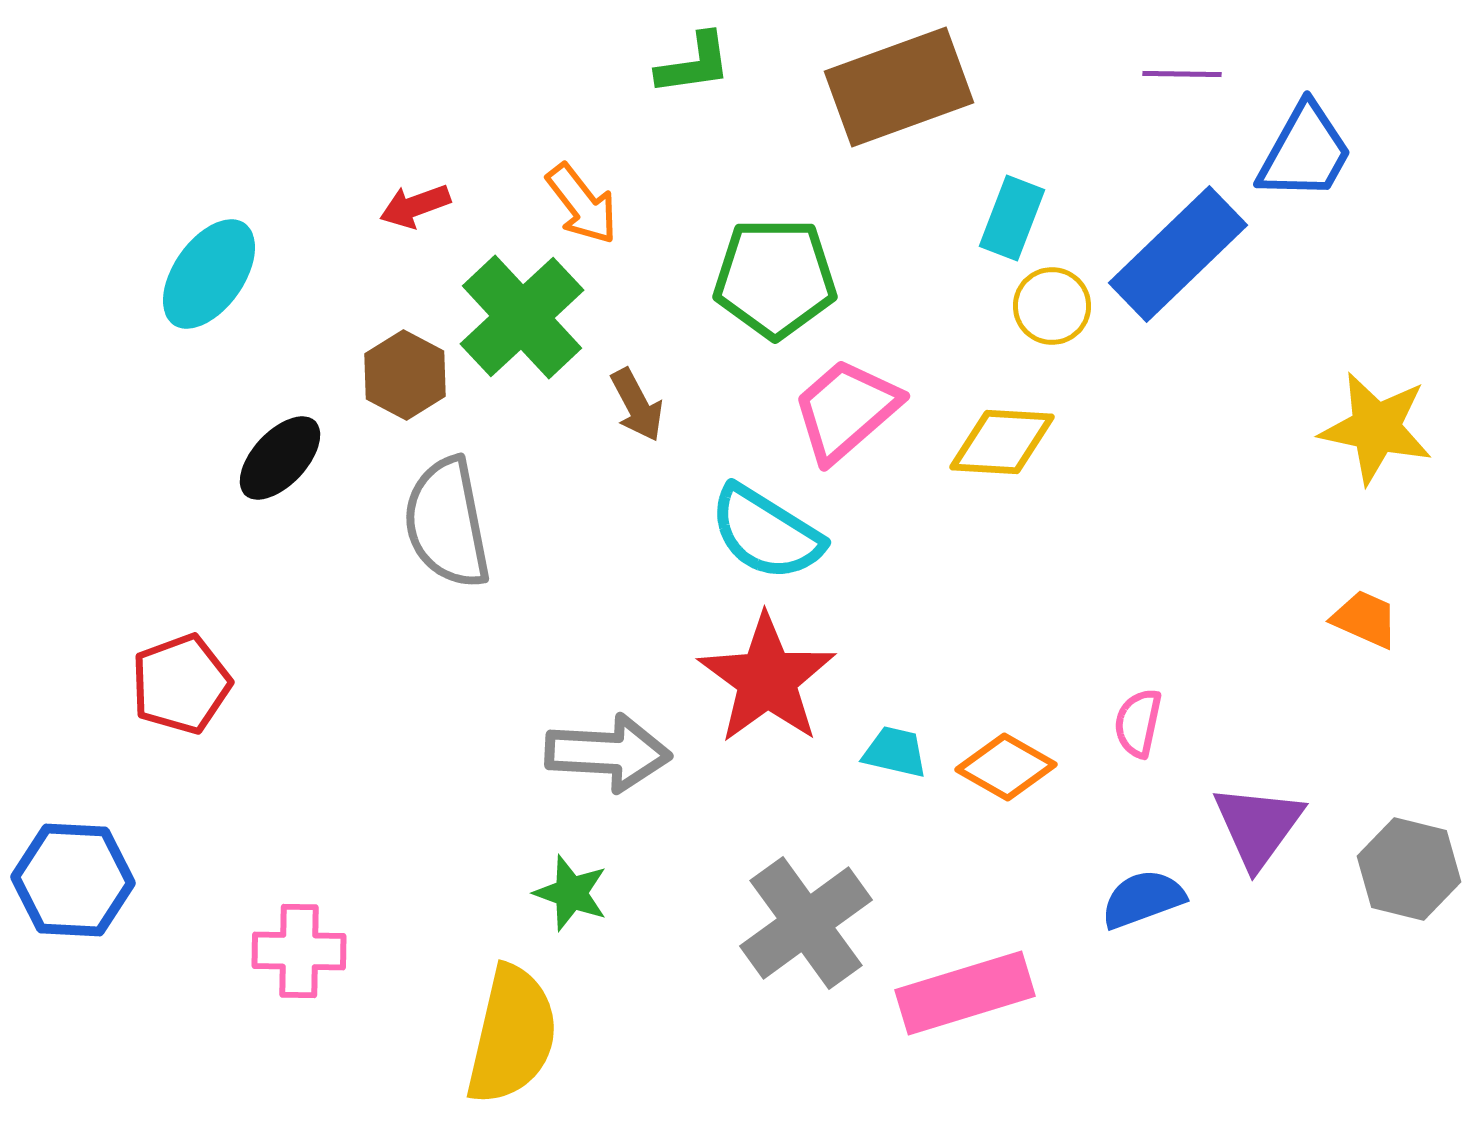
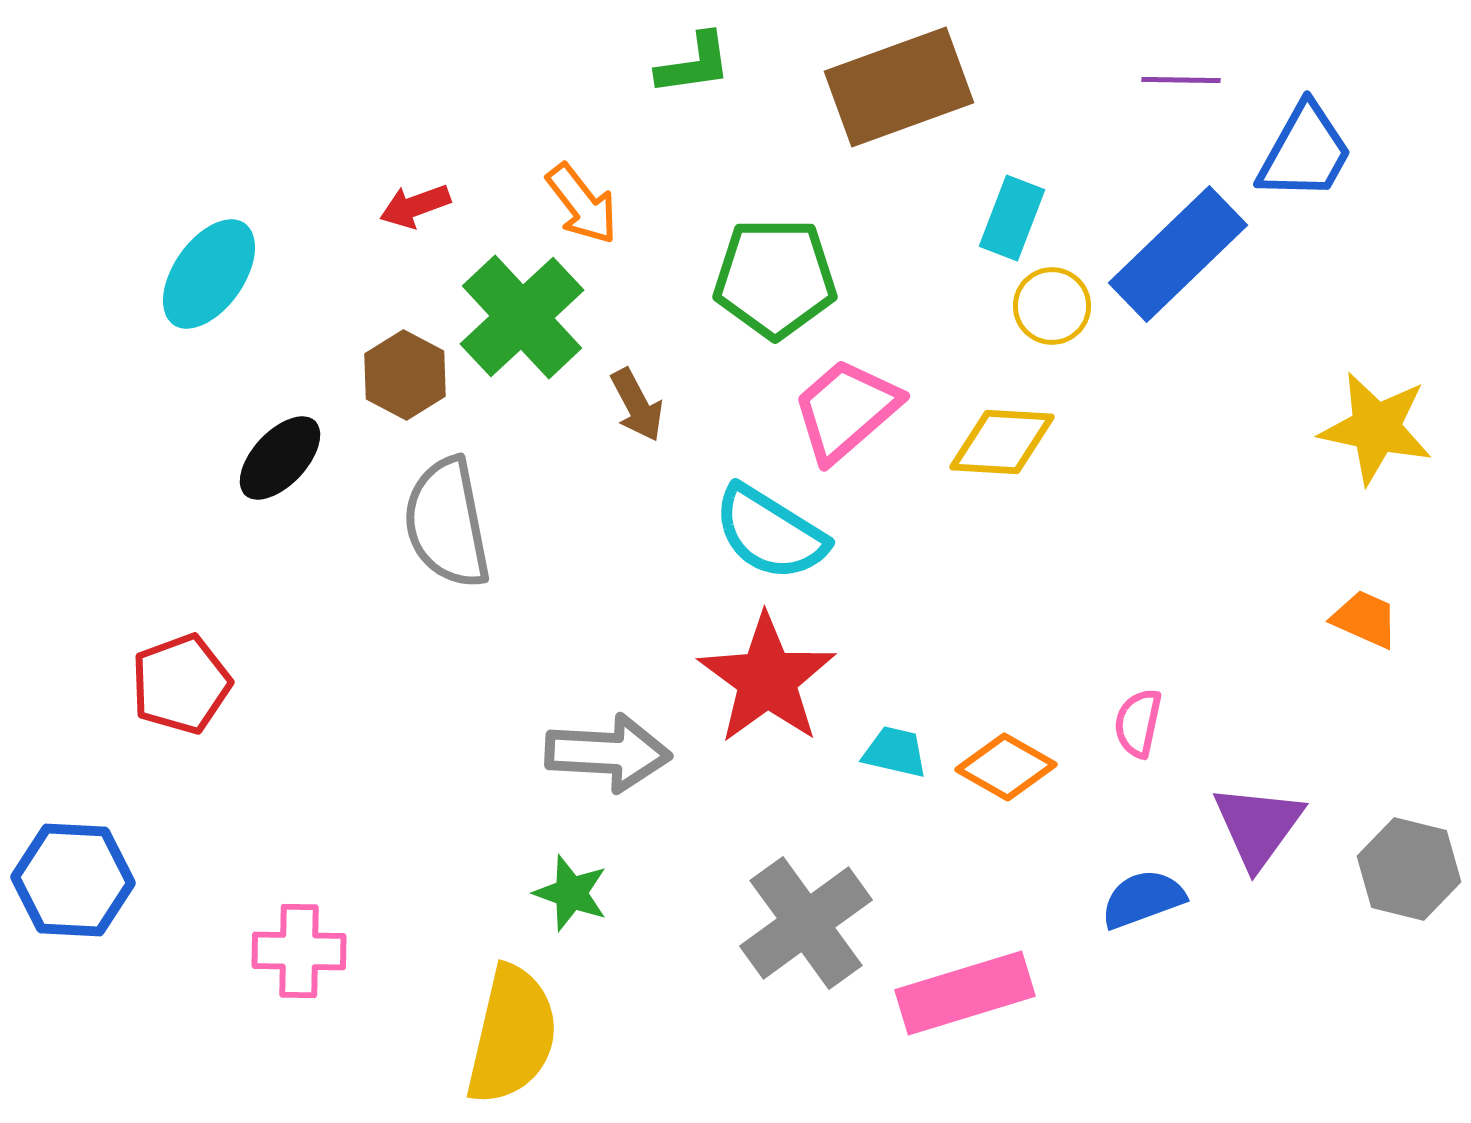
purple line: moved 1 px left, 6 px down
cyan semicircle: moved 4 px right
